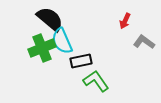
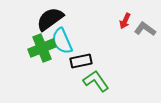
black semicircle: rotated 76 degrees counterclockwise
gray L-shape: moved 1 px right, 13 px up
